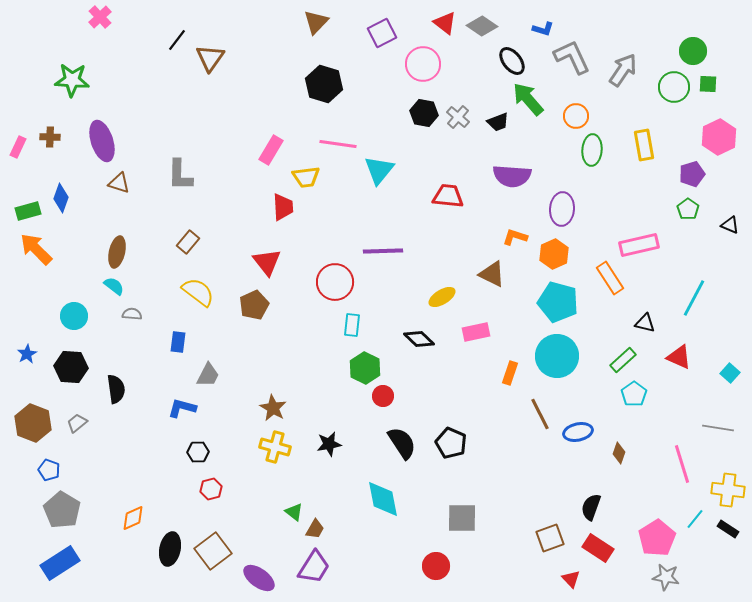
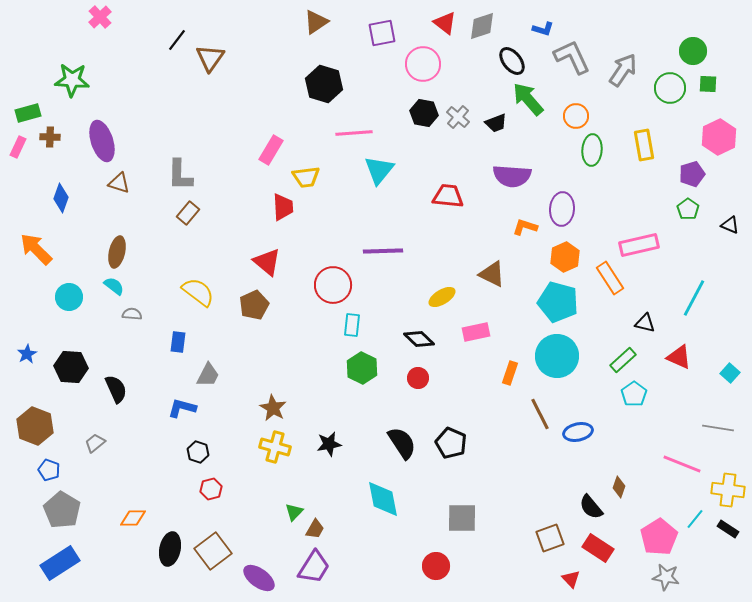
brown triangle at (316, 22): rotated 12 degrees clockwise
gray diamond at (482, 26): rotated 52 degrees counterclockwise
purple square at (382, 33): rotated 16 degrees clockwise
green circle at (674, 87): moved 4 px left, 1 px down
black trapezoid at (498, 122): moved 2 px left, 1 px down
pink line at (338, 144): moved 16 px right, 11 px up; rotated 12 degrees counterclockwise
green rectangle at (28, 211): moved 98 px up
orange L-shape at (515, 237): moved 10 px right, 10 px up
brown rectangle at (188, 242): moved 29 px up
orange hexagon at (554, 254): moved 11 px right, 3 px down
red triangle at (267, 262): rotated 12 degrees counterclockwise
red circle at (335, 282): moved 2 px left, 3 px down
cyan circle at (74, 316): moved 5 px left, 19 px up
green hexagon at (365, 368): moved 3 px left
black semicircle at (116, 389): rotated 16 degrees counterclockwise
red circle at (383, 396): moved 35 px right, 18 px up
brown hexagon at (33, 423): moved 2 px right, 3 px down
gray trapezoid at (77, 423): moved 18 px right, 20 px down
black hexagon at (198, 452): rotated 20 degrees clockwise
brown diamond at (619, 453): moved 34 px down
pink line at (682, 464): rotated 51 degrees counterclockwise
black semicircle at (591, 507): rotated 60 degrees counterclockwise
green triangle at (294, 512): rotated 36 degrees clockwise
orange diamond at (133, 518): rotated 24 degrees clockwise
pink pentagon at (657, 538): moved 2 px right, 1 px up
